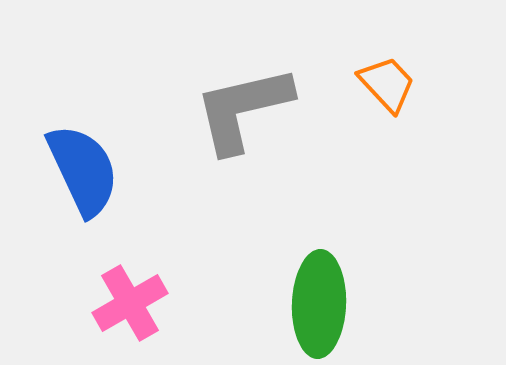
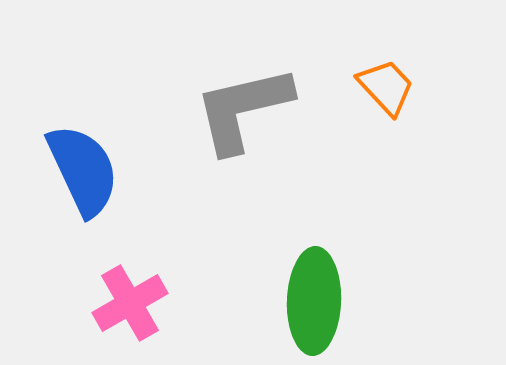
orange trapezoid: moved 1 px left, 3 px down
green ellipse: moved 5 px left, 3 px up
